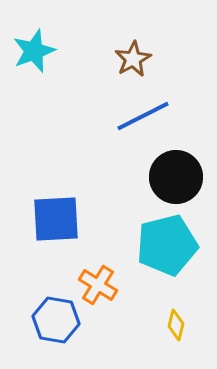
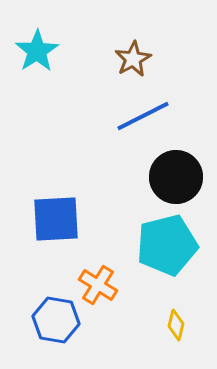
cyan star: moved 3 px right; rotated 12 degrees counterclockwise
